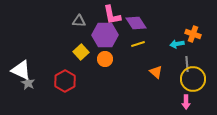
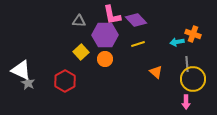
purple diamond: moved 3 px up; rotated 10 degrees counterclockwise
cyan arrow: moved 2 px up
